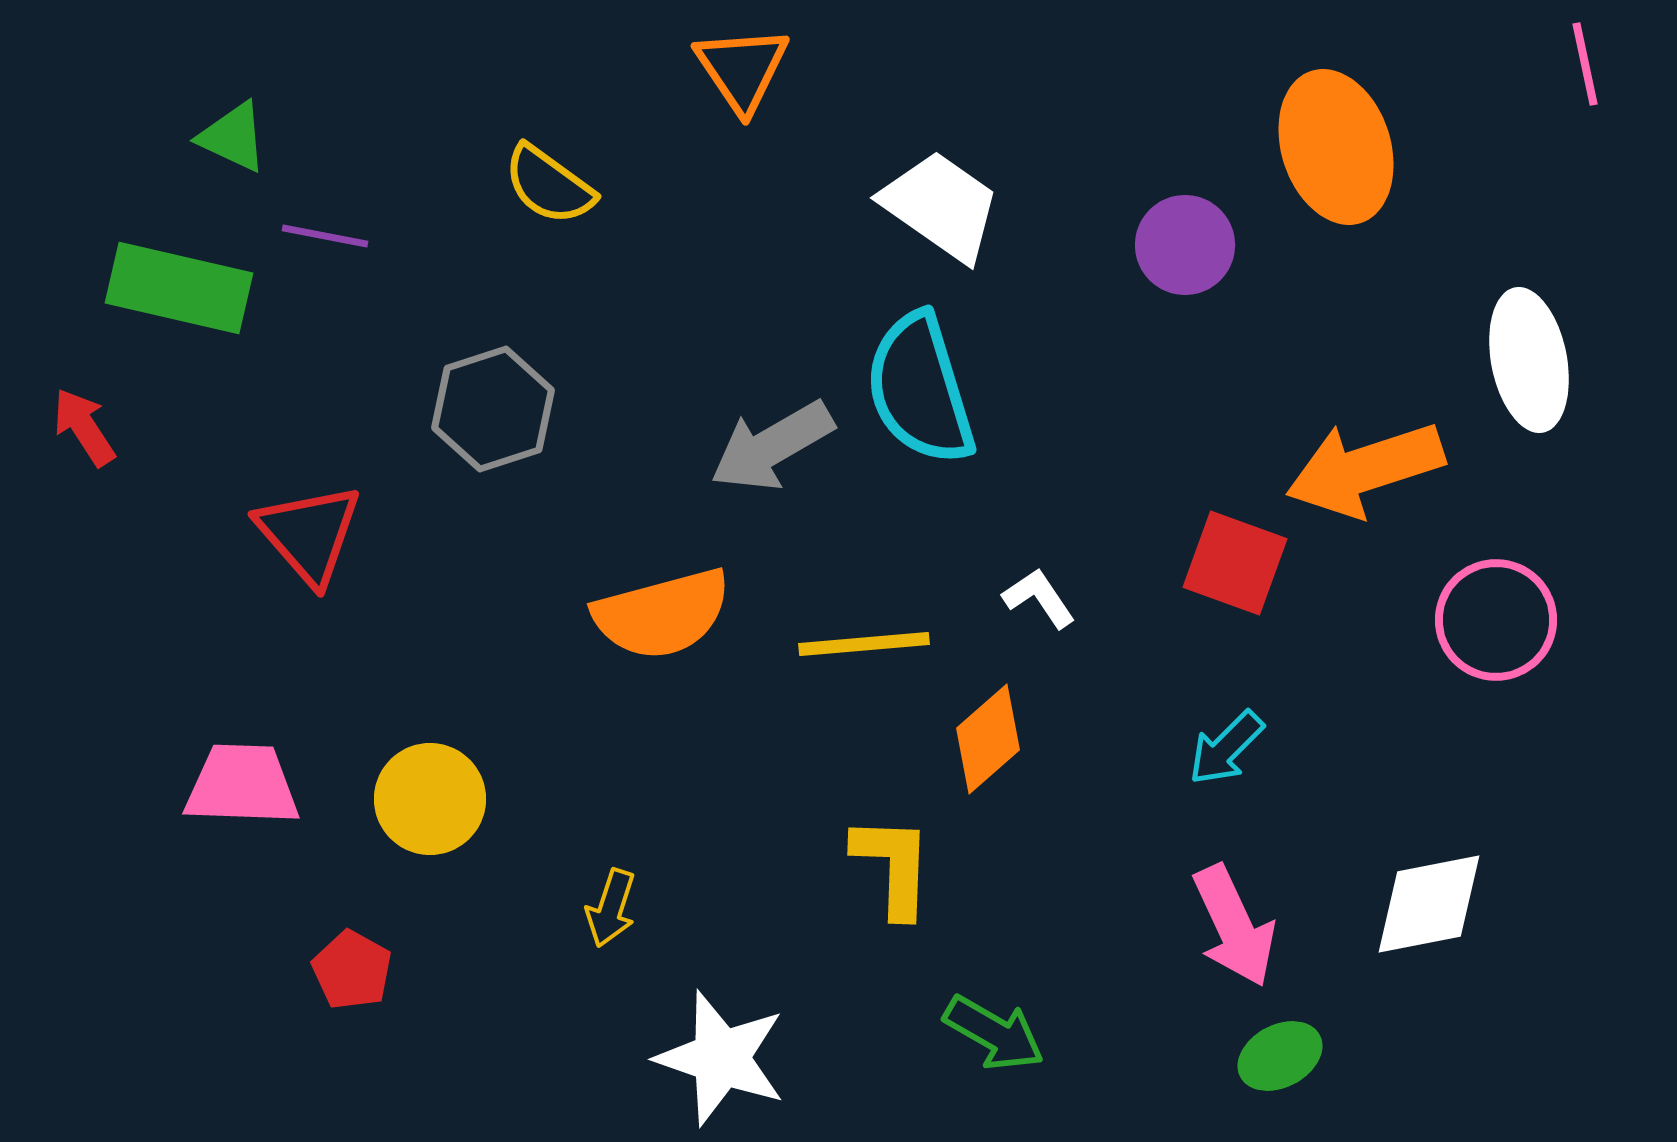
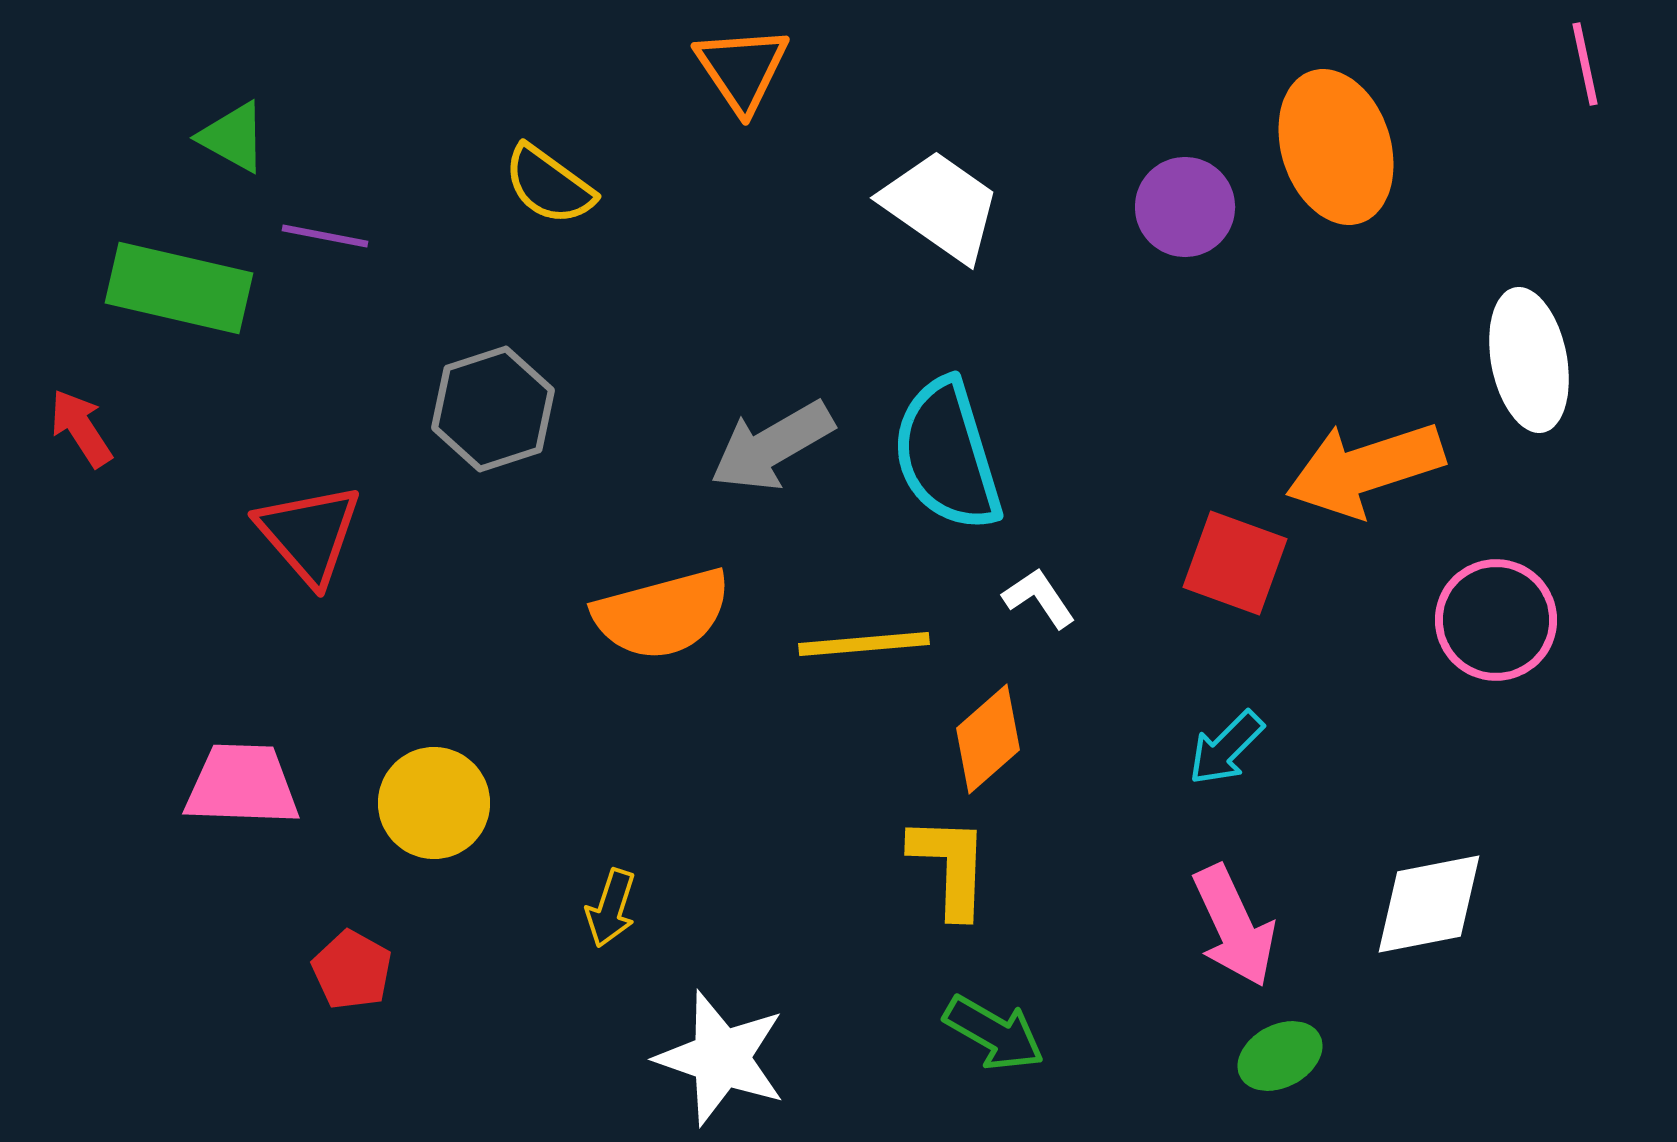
green triangle: rotated 4 degrees clockwise
purple circle: moved 38 px up
cyan semicircle: moved 27 px right, 66 px down
red arrow: moved 3 px left, 1 px down
yellow circle: moved 4 px right, 4 px down
yellow L-shape: moved 57 px right
